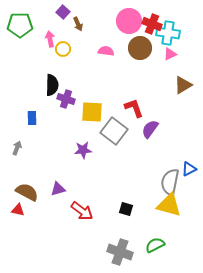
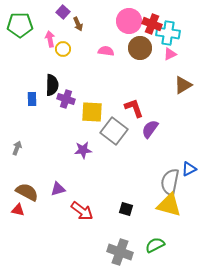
blue rectangle: moved 19 px up
